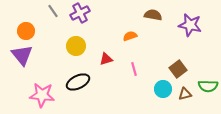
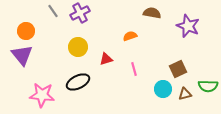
brown semicircle: moved 1 px left, 2 px up
purple star: moved 2 px left, 1 px down; rotated 10 degrees clockwise
yellow circle: moved 2 px right, 1 px down
brown square: rotated 12 degrees clockwise
